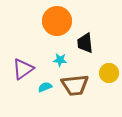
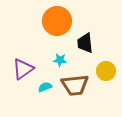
yellow circle: moved 3 px left, 2 px up
